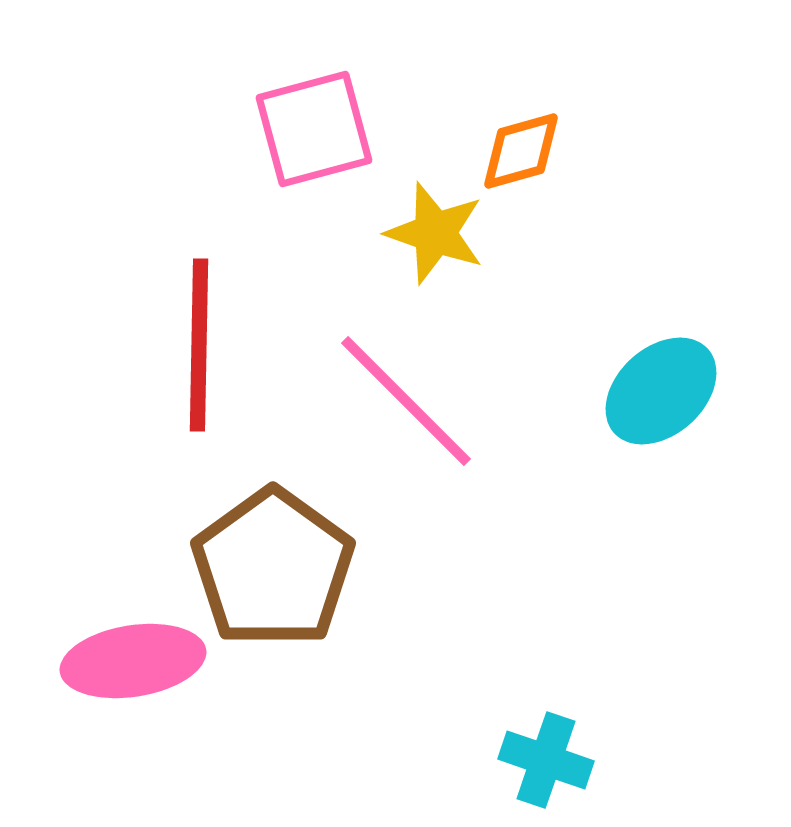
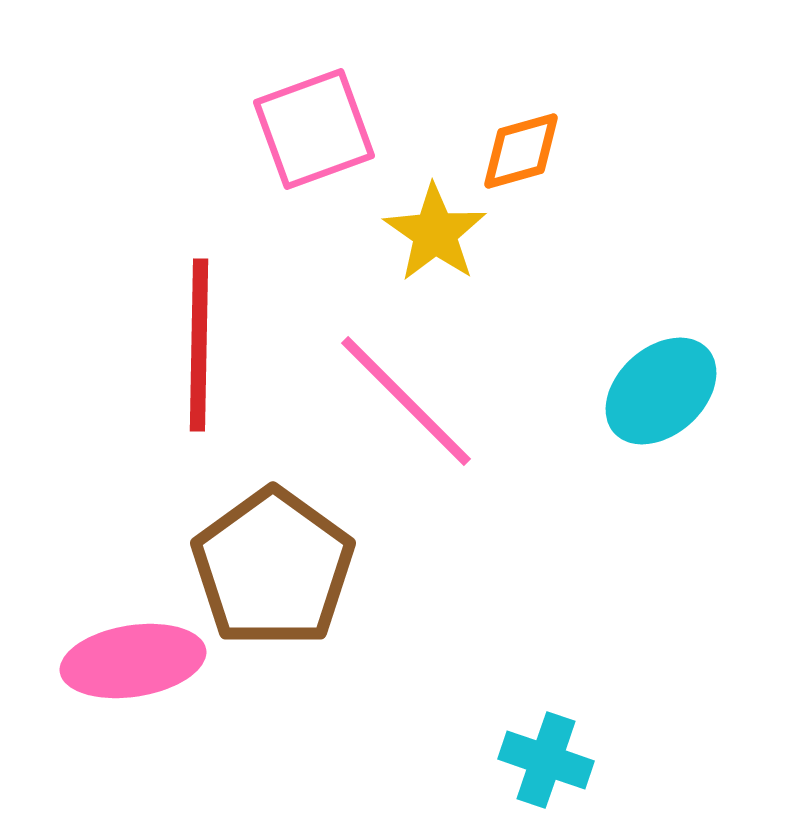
pink square: rotated 5 degrees counterclockwise
yellow star: rotated 16 degrees clockwise
